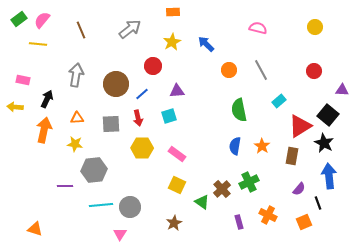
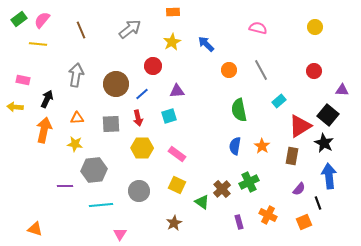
gray circle at (130, 207): moved 9 px right, 16 px up
